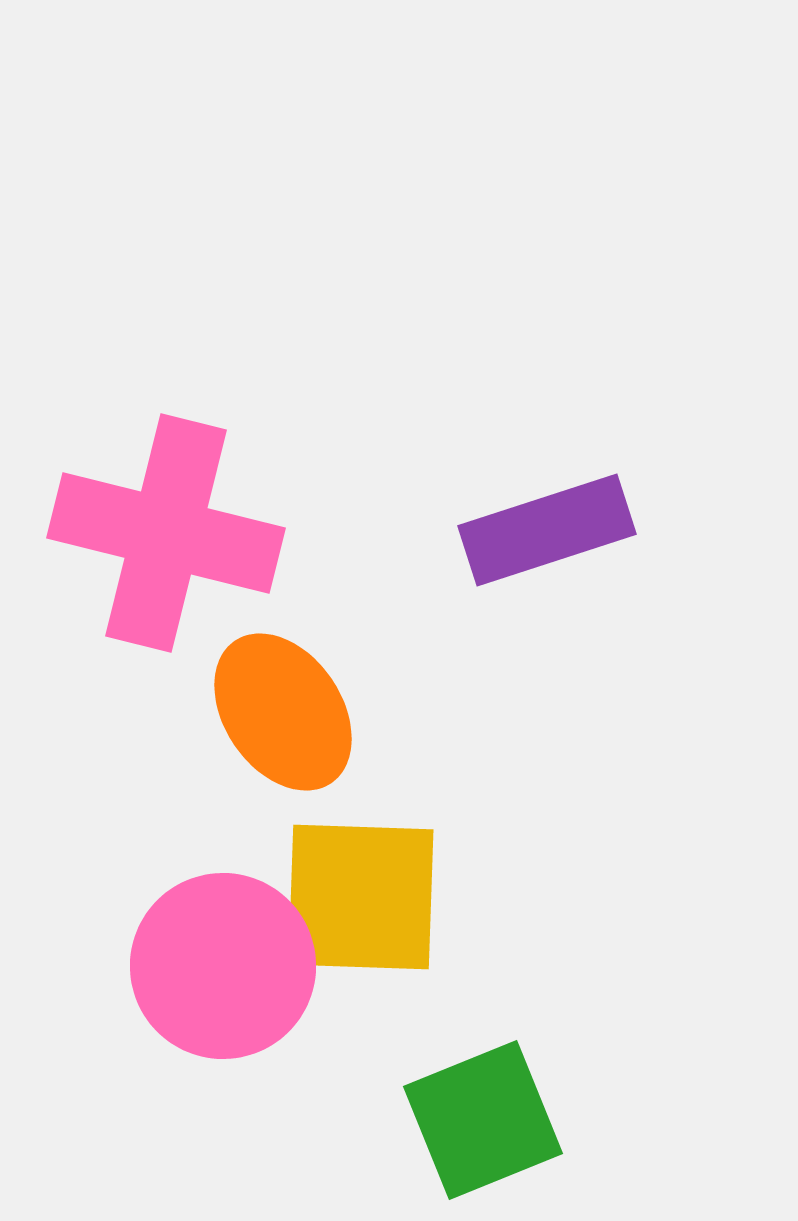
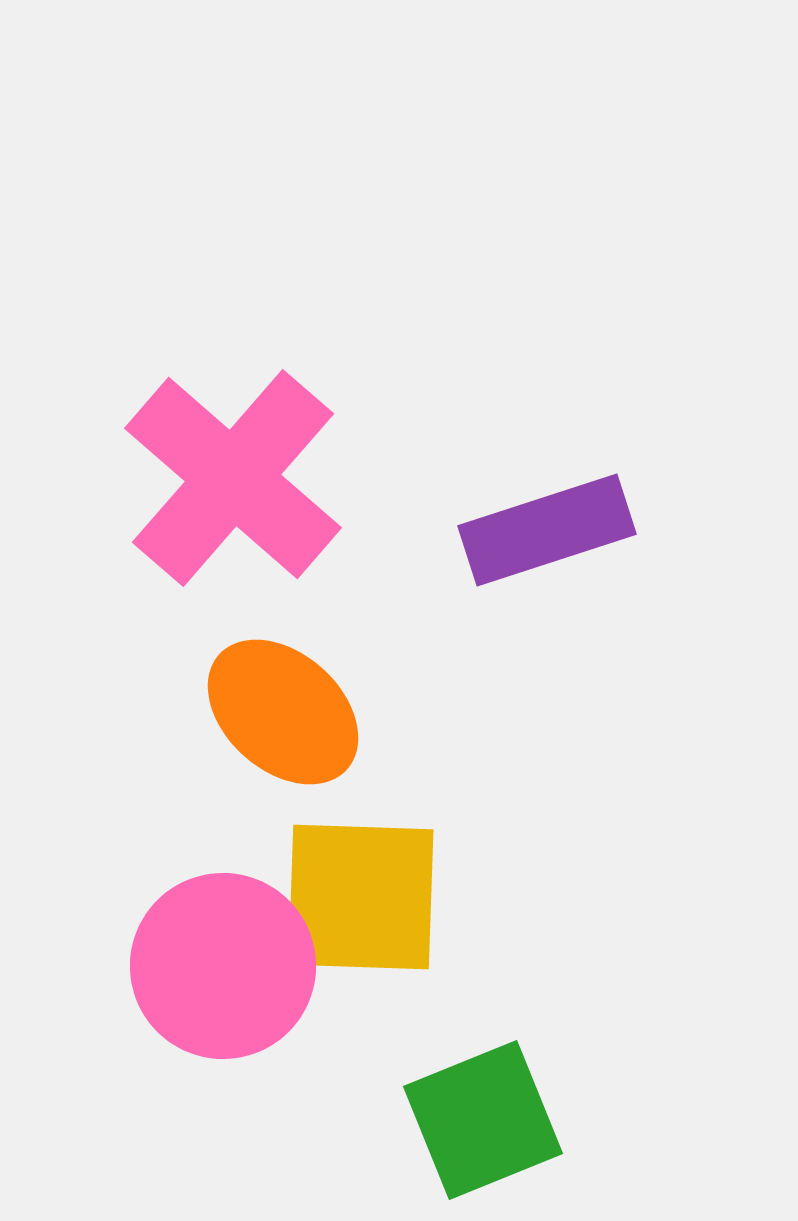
pink cross: moved 67 px right, 55 px up; rotated 27 degrees clockwise
orange ellipse: rotated 14 degrees counterclockwise
